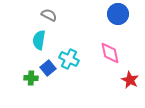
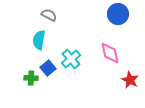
cyan cross: moved 2 px right; rotated 24 degrees clockwise
